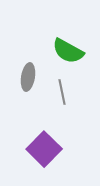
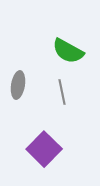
gray ellipse: moved 10 px left, 8 px down
